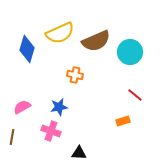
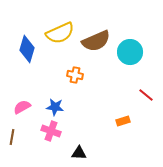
red line: moved 11 px right
blue star: moved 4 px left; rotated 18 degrees clockwise
